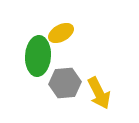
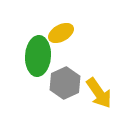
gray hexagon: rotated 20 degrees counterclockwise
yellow arrow: rotated 8 degrees counterclockwise
